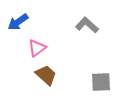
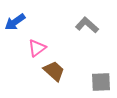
blue arrow: moved 3 px left
brown trapezoid: moved 8 px right, 4 px up
